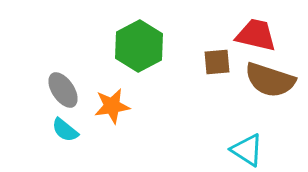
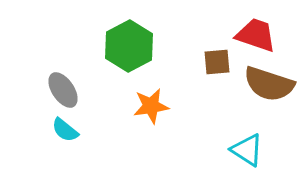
red trapezoid: rotated 6 degrees clockwise
green hexagon: moved 10 px left
brown semicircle: moved 1 px left, 4 px down
orange star: moved 39 px right
